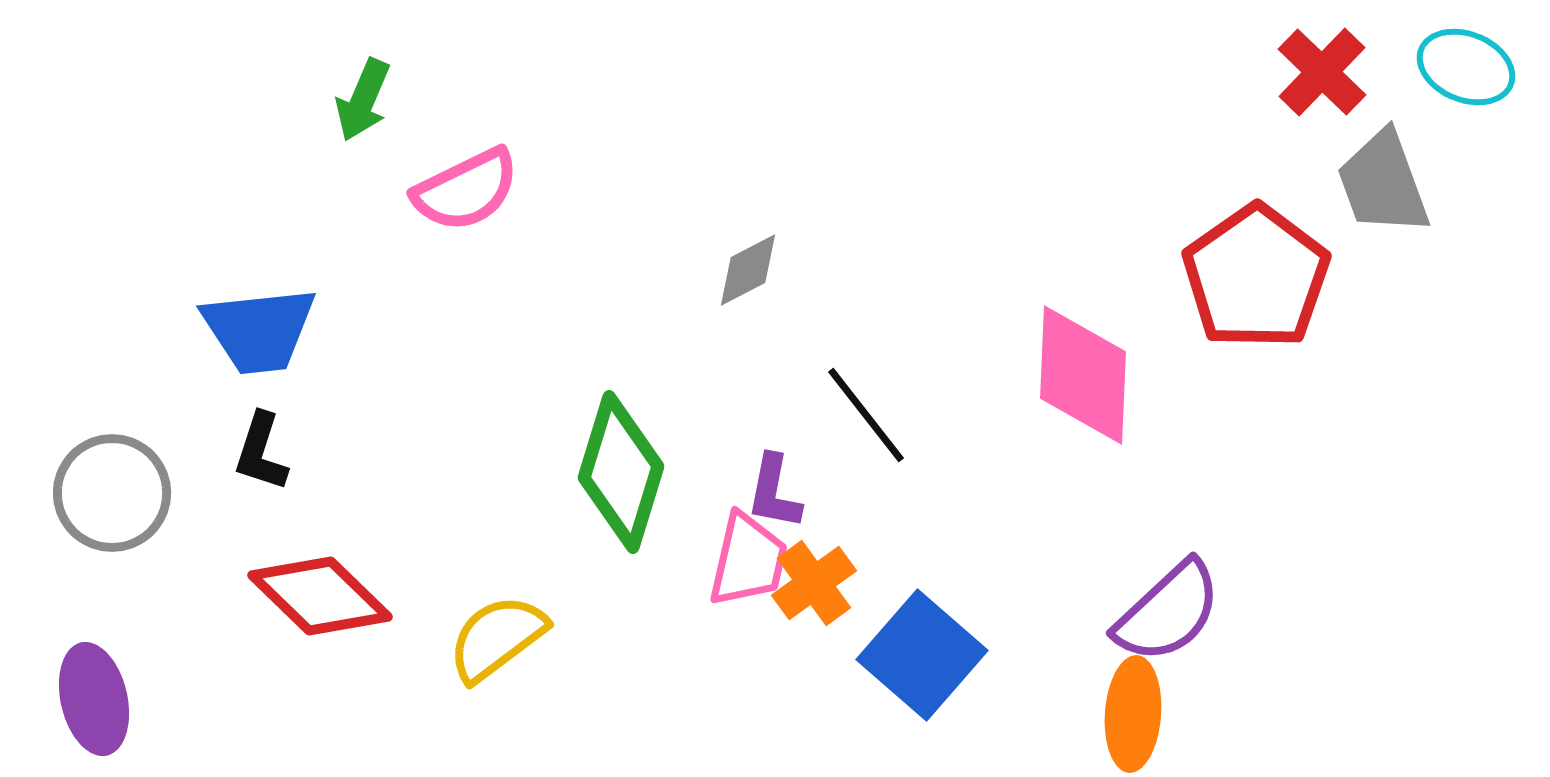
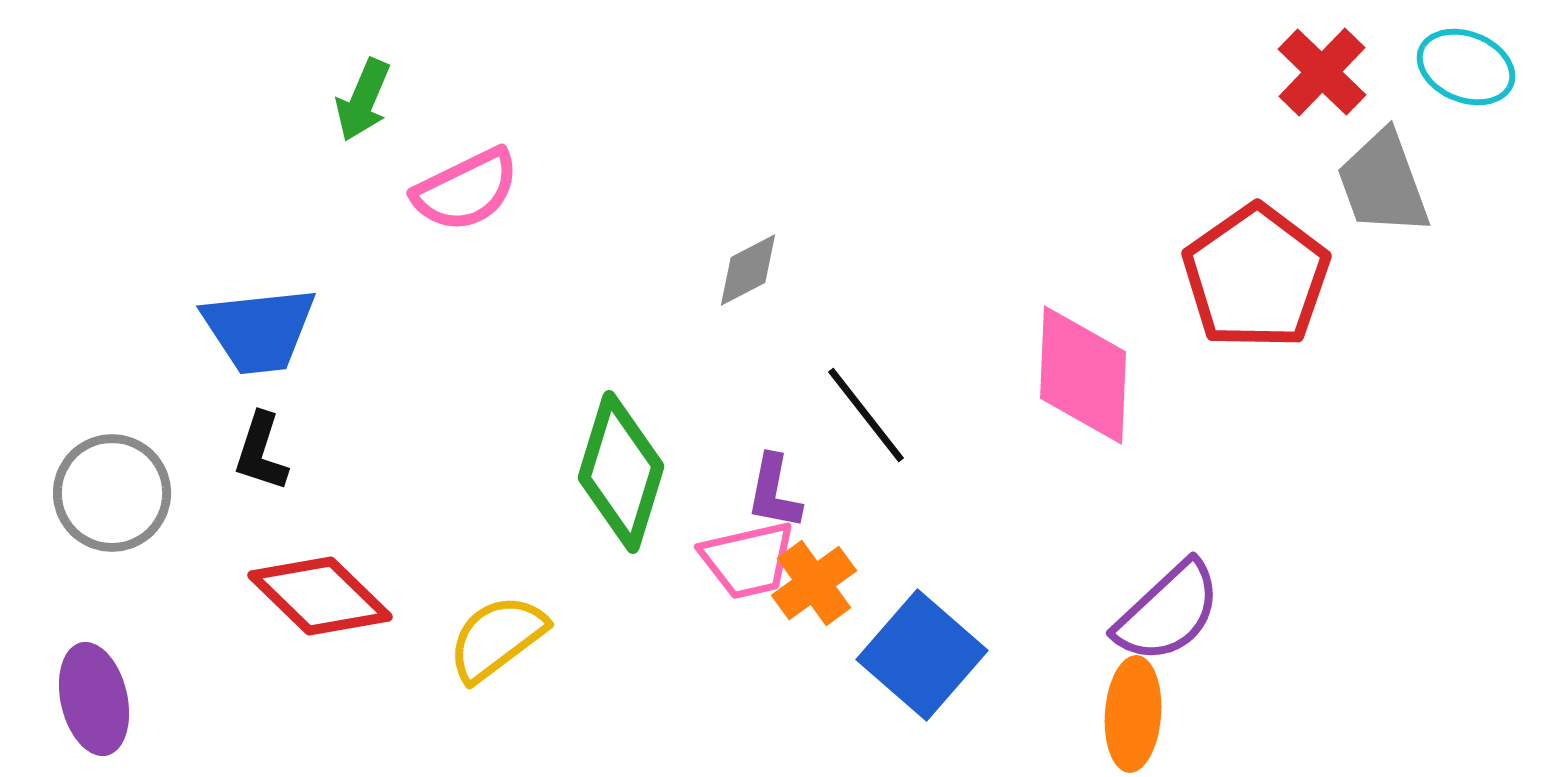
pink trapezoid: rotated 64 degrees clockwise
